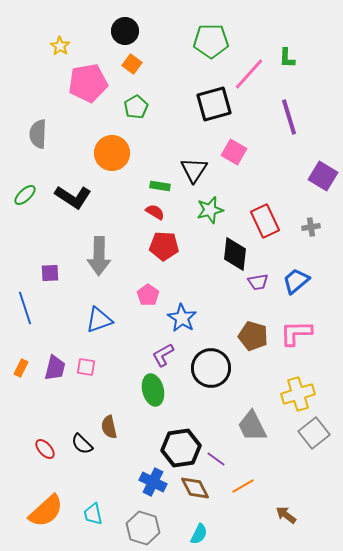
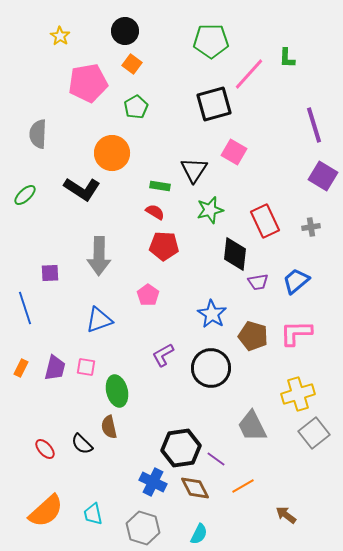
yellow star at (60, 46): moved 10 px up
purple line at (289, 117): moved 25 px right, 8 px down
black L-shape at (73, 197): moved 9 px right, 8 px up
blue star at (182, 318): moved 30 px right, 4 px up
green ellipse at (153, 390): moved 36 px left, 1 px down
